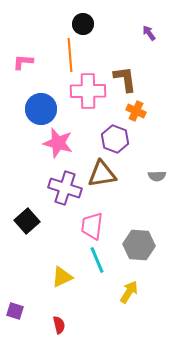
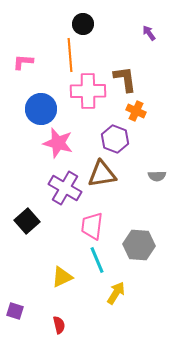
purple cross: rotated 12 degrees clockwise
yellow arrow: moved 13 px left, 1 px down
